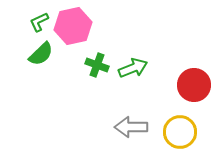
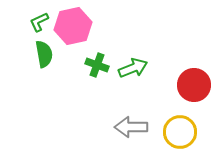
green semicircle: moved 3 px right; rotated 56 degrees counterclockwise
